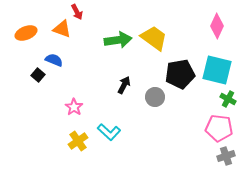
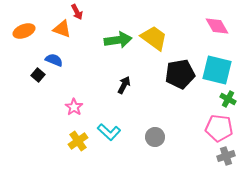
pink diamond: rotated 55 degrees counterclockwise
orange ellipse: moved 2 px left, 2 px up
gray circle: moved 40 px down
